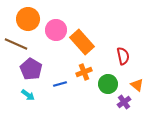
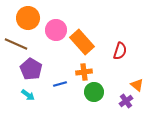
orange circle: moved 1 px up
red semicircle: moved 3 px left, 5 px up; rotated 30 degrees clockwise
orange cross: rotated 14 degrees clockwise
green circle: moved 14 px left, 8 px down
purple cross: moved 2 px right, 1 px up
